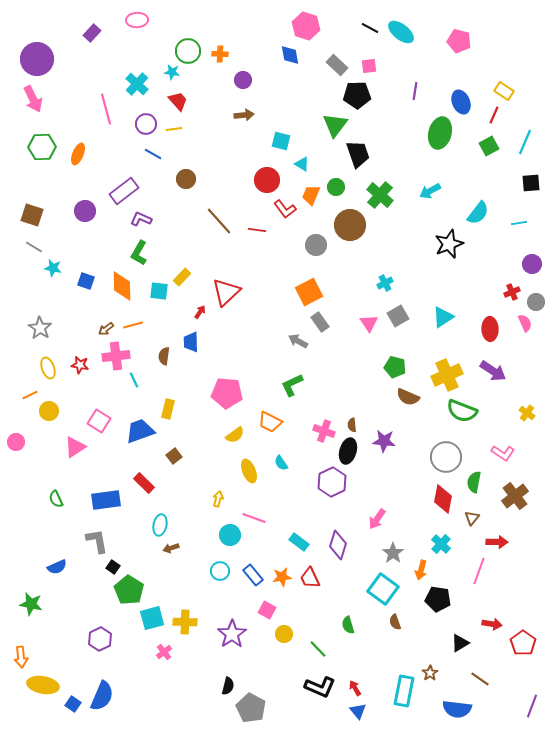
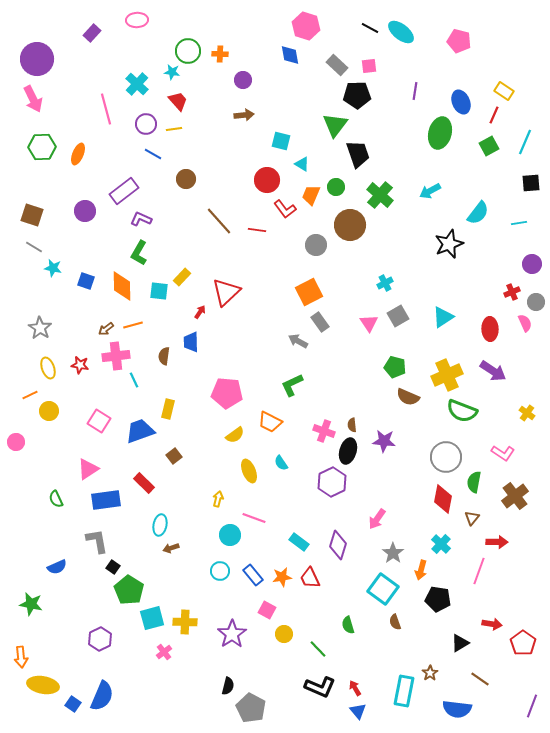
pink triangle at (75, 447): moved 13 px right, 22 px down
